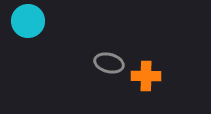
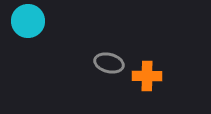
orange cross: moved 1 px right
